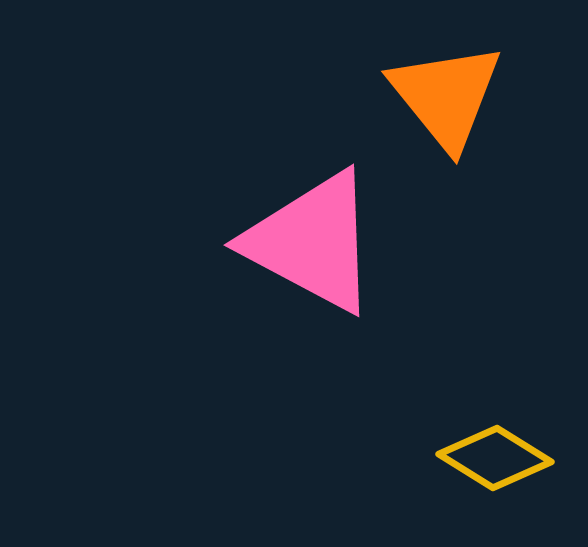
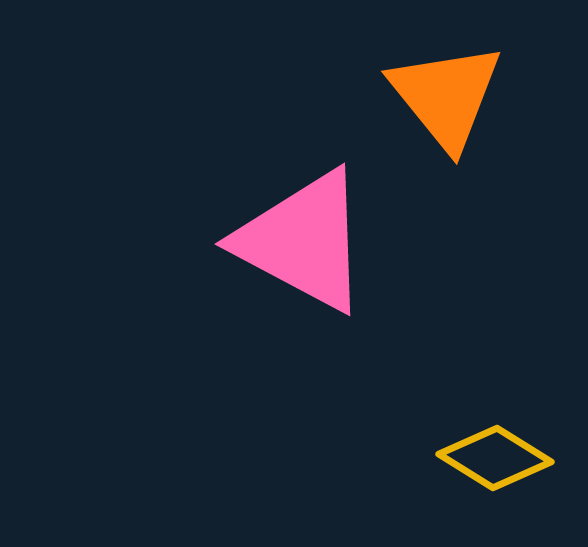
pink triangle: moved 9 px left, 1 px up
